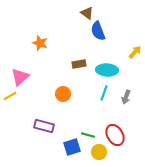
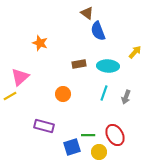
cyan ellipse: moved 1 px right, 4 px up
green line: rotated 16 degrees counterclockwise
